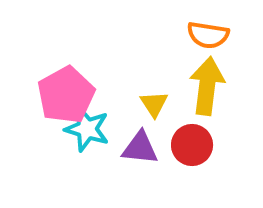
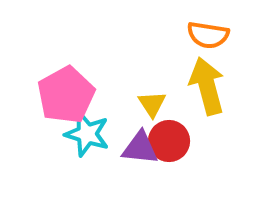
yellow arrow: rotated 22 degrees counterclockwise
yellow triangle: moved 2 px left
cyan star: moved 5 px down
red circle: moved 23 px left, 4 px up
